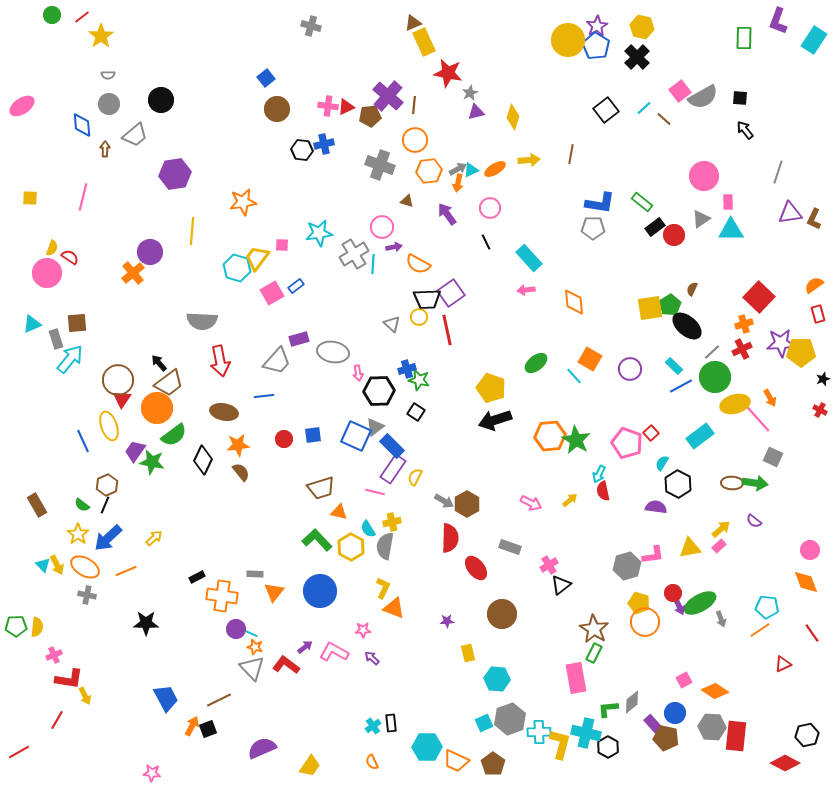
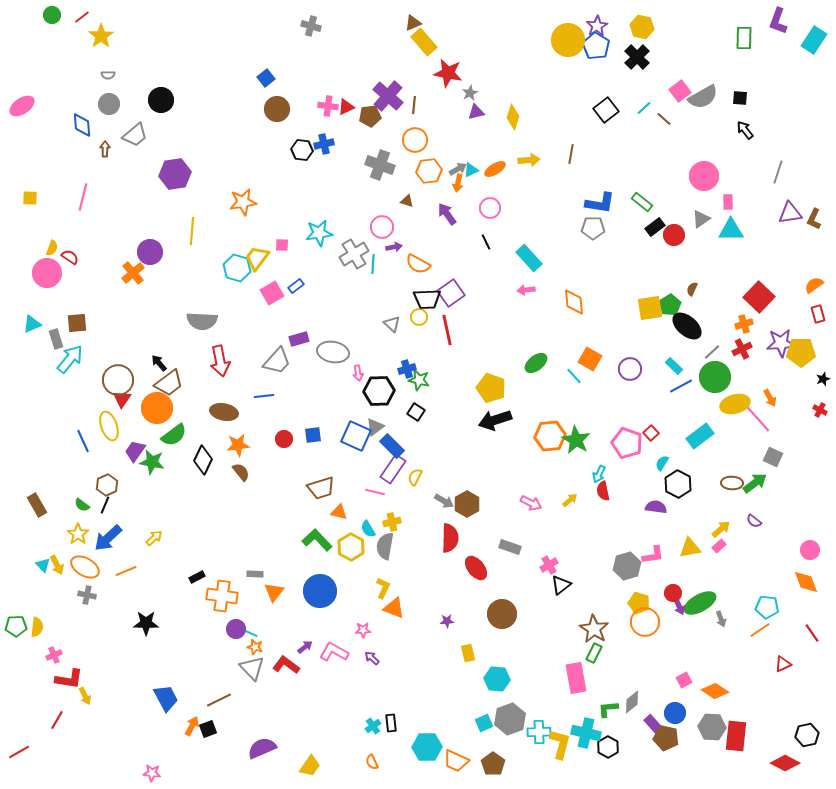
yellow rectangle at (424, 42): rotated 16 degrees counterclockwise
green arrow at (755, 483): rotated 45 degrees counterclockwise
